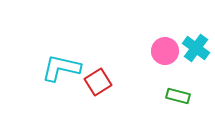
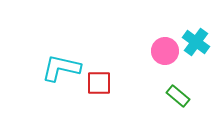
cyan cross: moved 6 px up
red square: moved 1 px right, 1 px down; rotated 32 degrees clockwise
green rectangle: rotated 25 degrees clockwise
